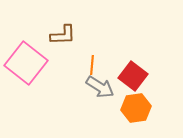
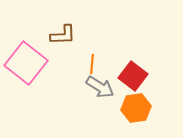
orange line: moved 1 px up
